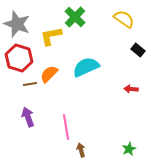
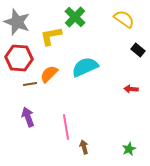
gray star: moved 2 px up
red hexagon: rotated 12 degrees counterclockwise
cyan semicircle: moved 1 px left
brown arrow: moved 3 px right, 3 px up
